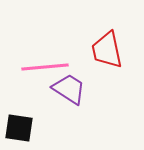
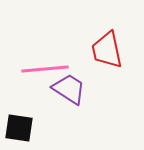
pink line: moved 2 px down
